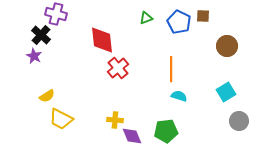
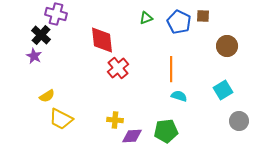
cyan square: moved 3 px left, 2 px up
purple diamond: rotated 70 degrees counterclockwise
